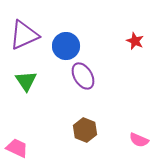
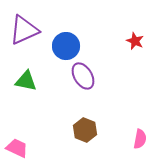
purple triangle: moved 5 px up
green triangle: rotated 45 degrees counterclockwise
pink semicircle: moved 1 px right, 1 px up; rotated 102 degrees counterclockwise
